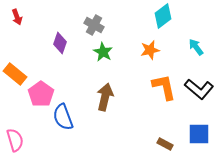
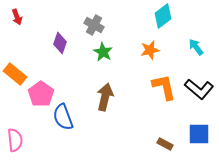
pink semicircle: rotated 10 degrees clockwise
